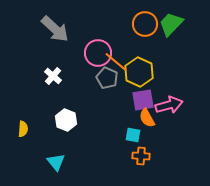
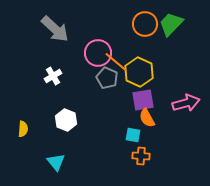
white cross: rotated 18 degrees clockwise
pink arrow: moved 17 px right, 2 px up
